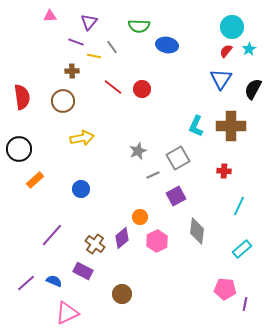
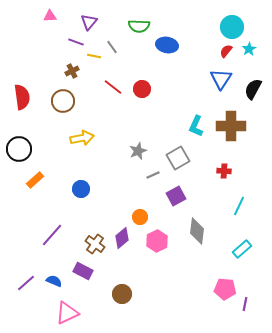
brown cross at (72, 71): rotated 24 degrees counterclockwise
